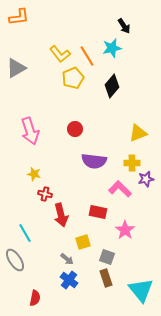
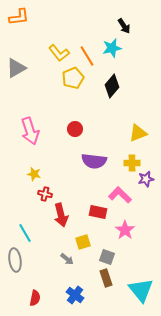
yellow L-shape: moved 1 px left, 1 px up
pink L-shape: moved 6 px down
gray ellipse: rotated 25 degrees clockwise
blue cross: moved 6 px right, 15 px down
